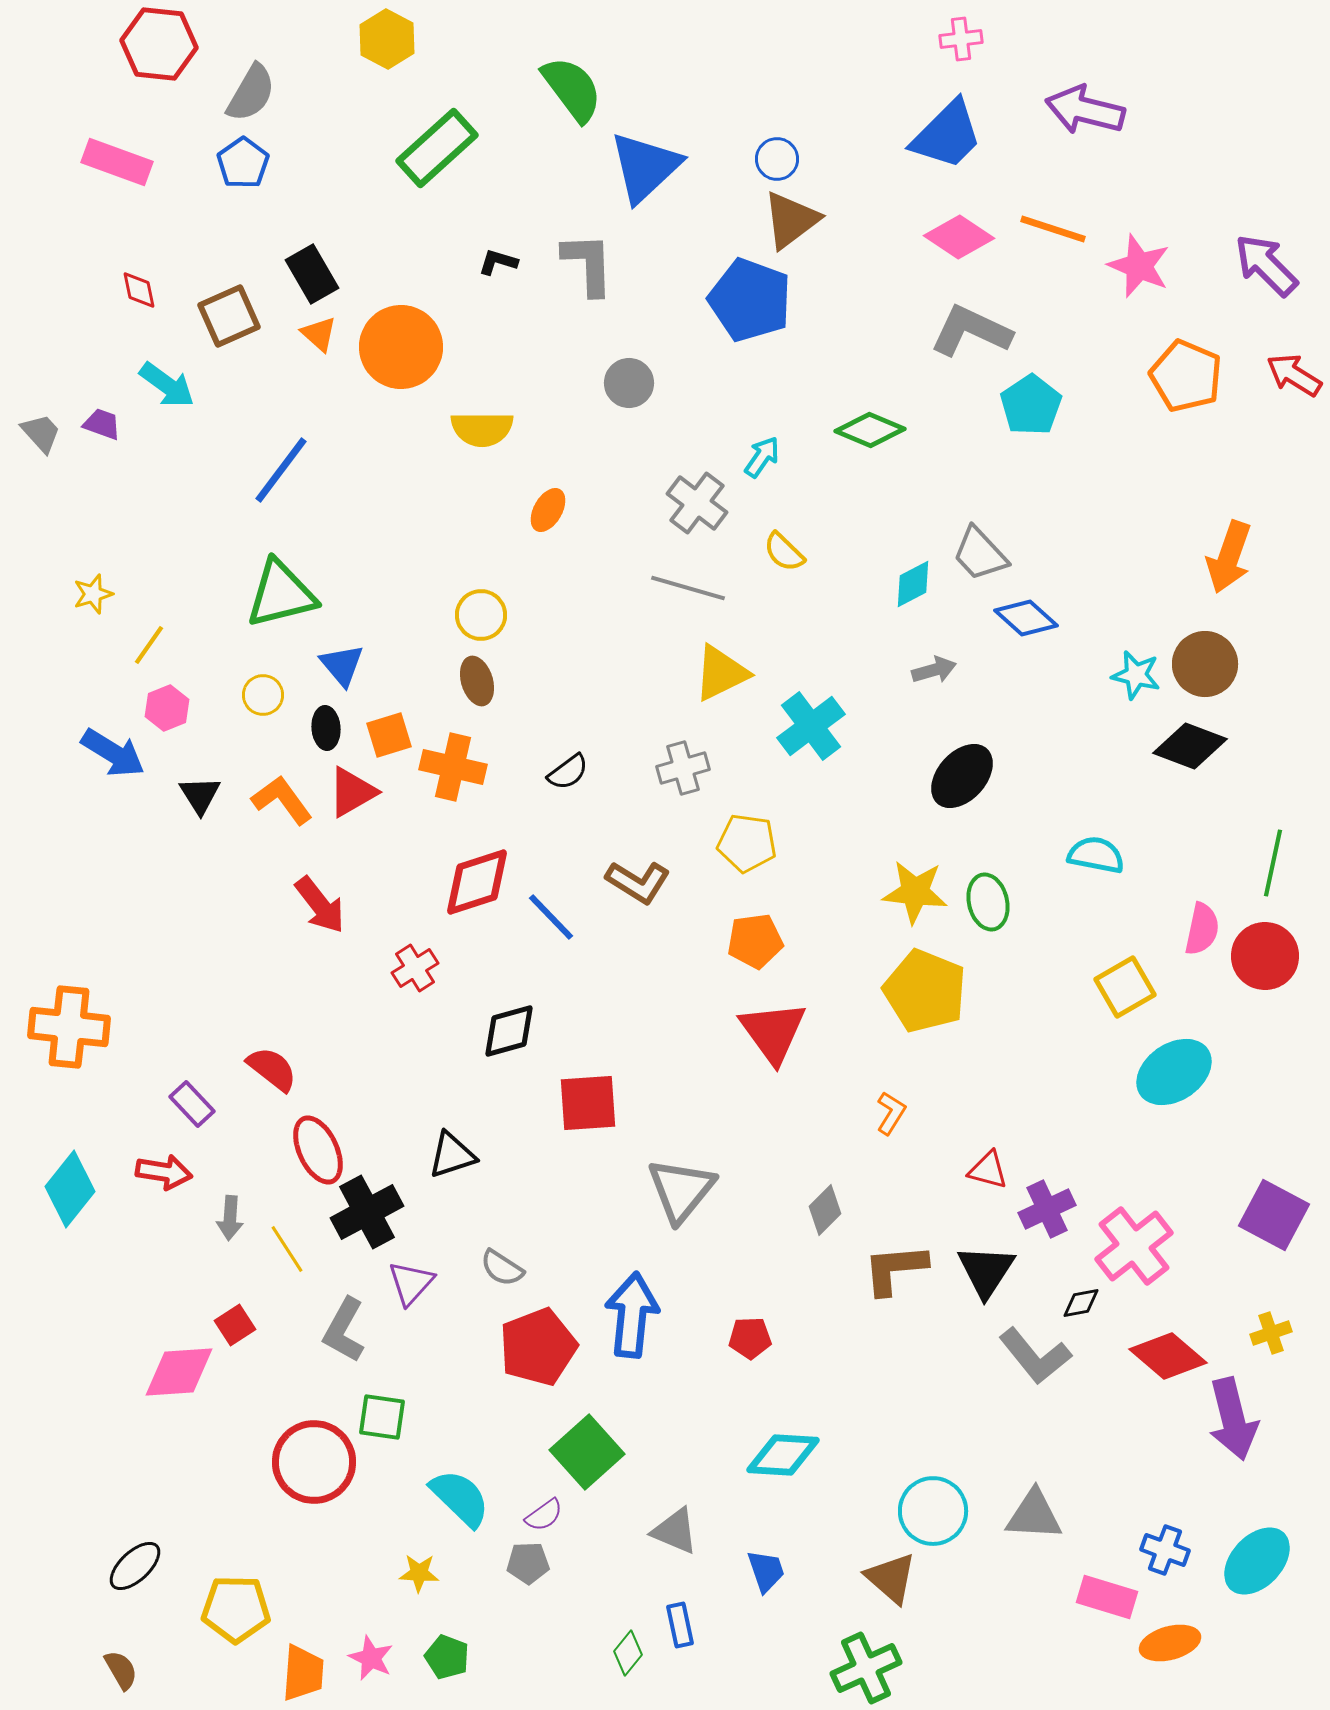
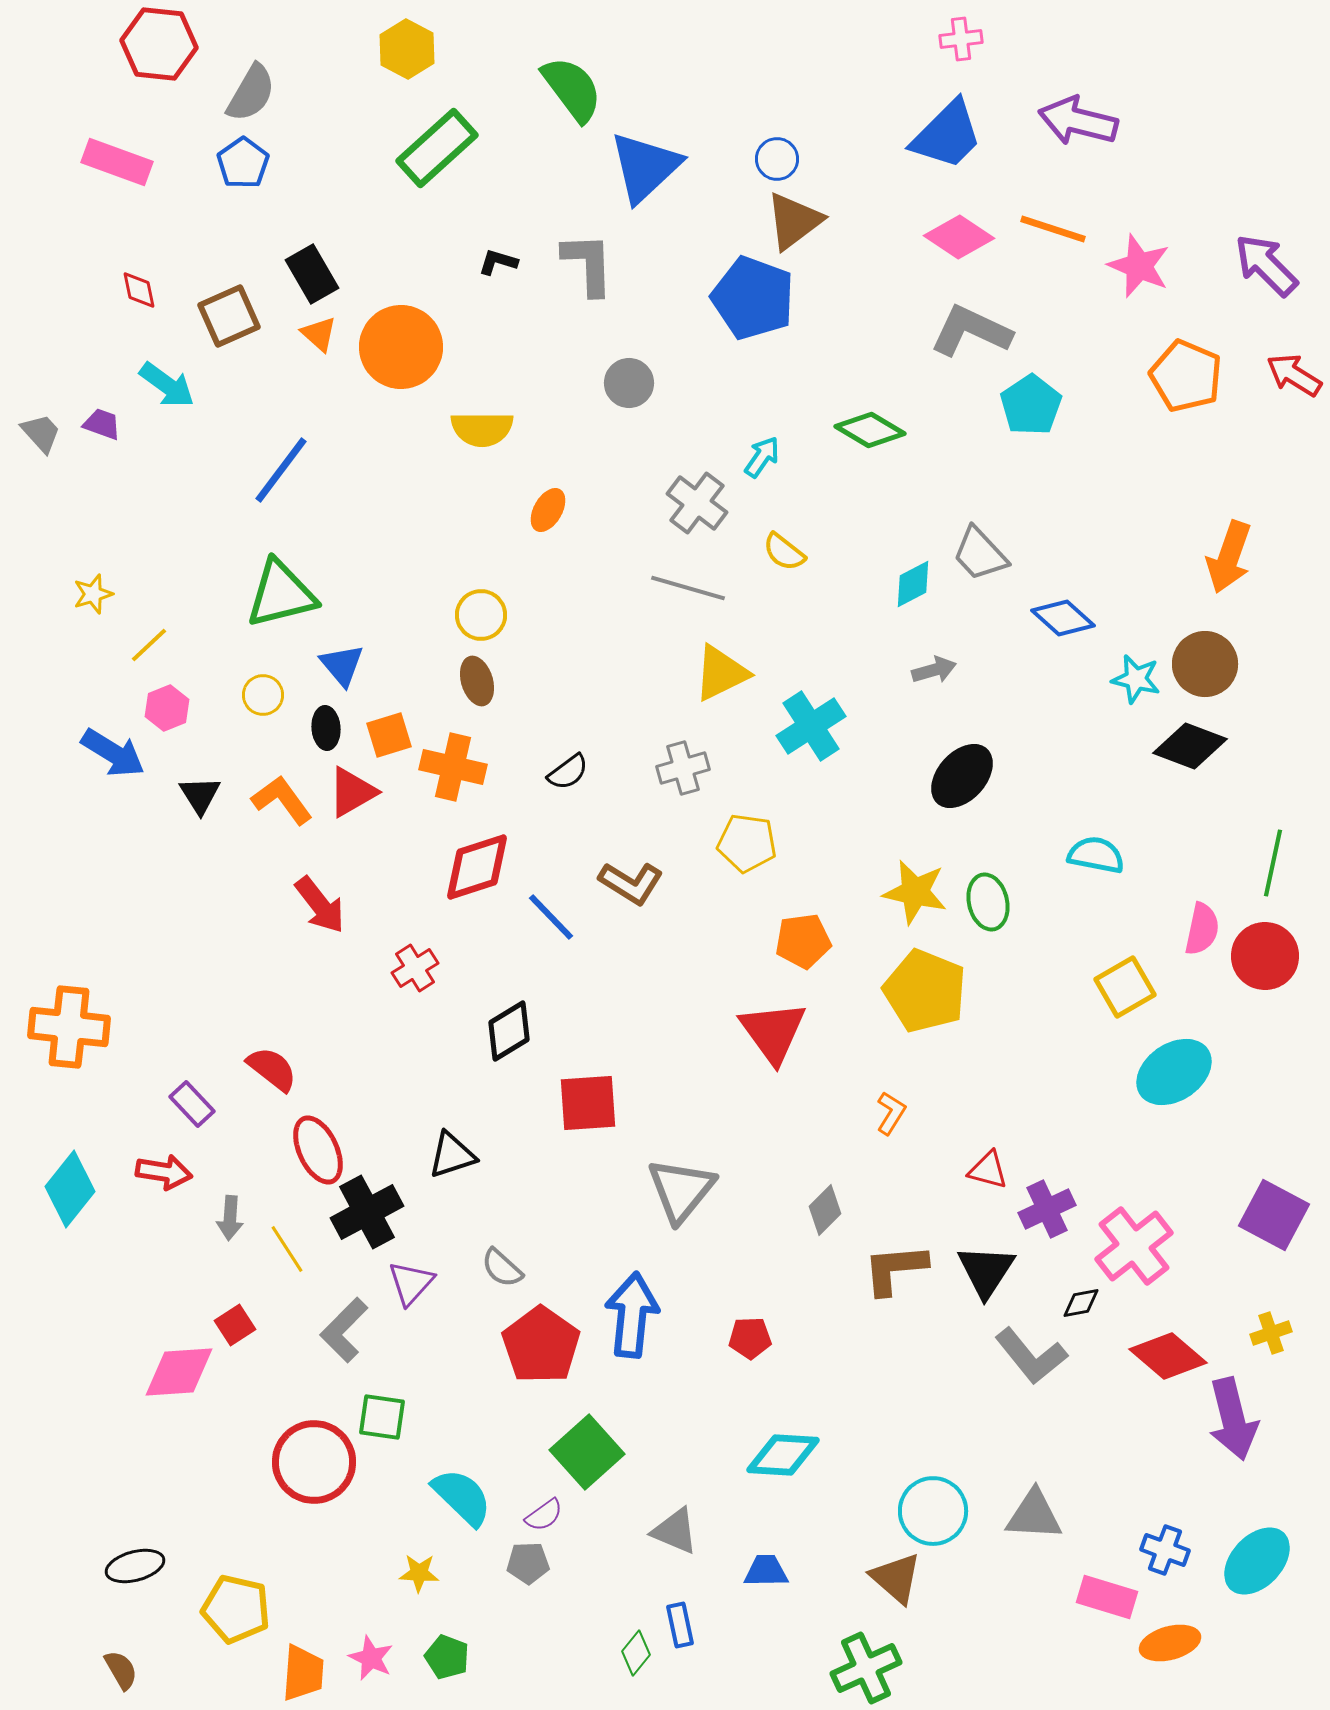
yellow hexagon at (387, 39): moved 20 px right, 10 px down
purple arrow at (1085, 110): moved 7 px left, 11 px down
brown triangle at (791, 220): moved 3 px right, 1 px down
blue pentagon at (750, 300): moved 3 px right, 2 px up
green diamond at (870, 430): rotated 8 degrees clockwise
yellow semicircle at (784, 552): rotated 6 degrees counterclockwise
blue diamond at (1026, 618): moved 37 px right
yellow line at (149, 645): rotated 12 degrees clockwise
cyan star at (1136, 675): moved 4 px down
cyan cross at (811, 726): rotated 4 degrees clockwise
red diamond at (477, 882): moved 15 px up
brown L-shape at (638, 882): moved 7 px left, 1 px down
yellow star at (915, 892): rotated 6 degrees clockwise
orange pentagon at (755, 941): moved 48 px right
black diamond at (509, 1031): rotated 16 degrees counterclockwise
gray semicircle at (502, 1268): rotated 9 degrees clockwise
gray L-shape at (344, 1330): rotated 16 degrees clockwise
red pentagon at (538, 1347): moved 3 px right, 2 px up; rotated 16 degrees counterclockwise
gray L-shape at (1035, 1356): moved 4 px left
cyan semicircle at (460, 1498): moved 2 px right, 1 px up
black ellipse at (135, 1566): rotated 28 degrees clockwise
blue trapezoid at (766, 1571): rotated 72 degrees counterclockwise
brown triangle at (891, 1578): moved 5 px right
yellow pentagon at (236, 1609): rotated 12 degrees clockwise
green diamond at (628, 1653): moved 8 px right
